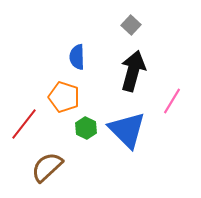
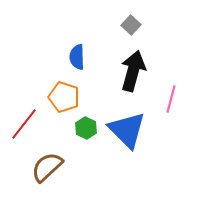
pink line: moved 1 px left, 2 px up; rotated 16 degrees counterclockwise
